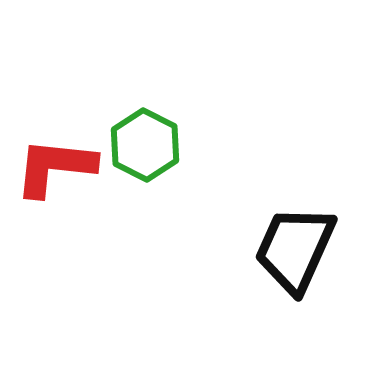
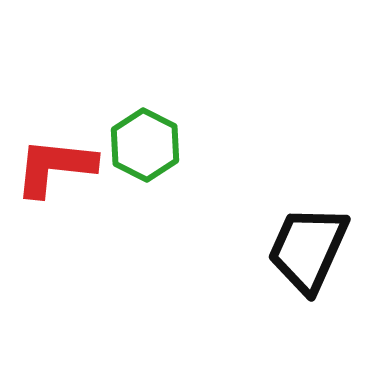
black trapezoid: moved 13 px right
